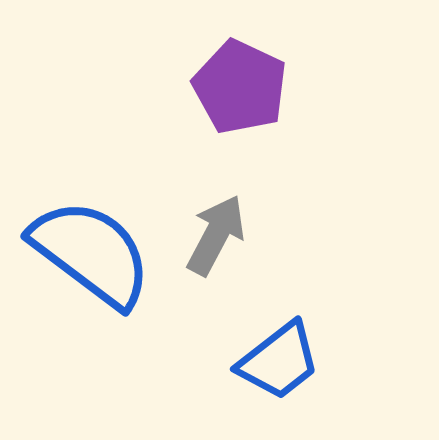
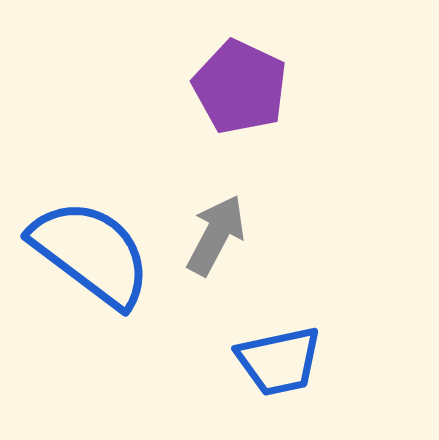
blue trapezoid: rotated 26 degrees clockwise
